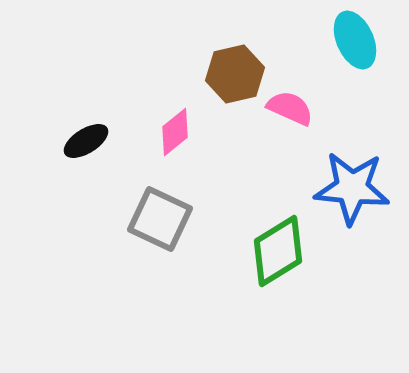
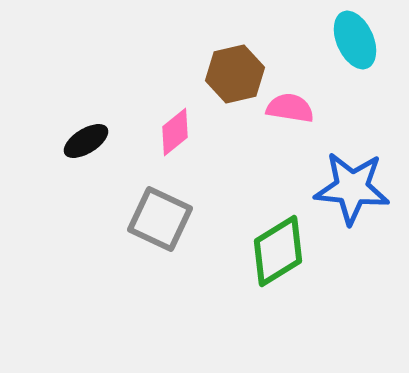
pink semicircle: rotated 15 degrees counterclockwise
